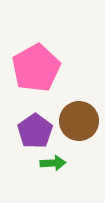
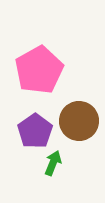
pink pentagon: moved 3 px right, 2 px down
green arrow: rotated 65 degrees counterclockwise
